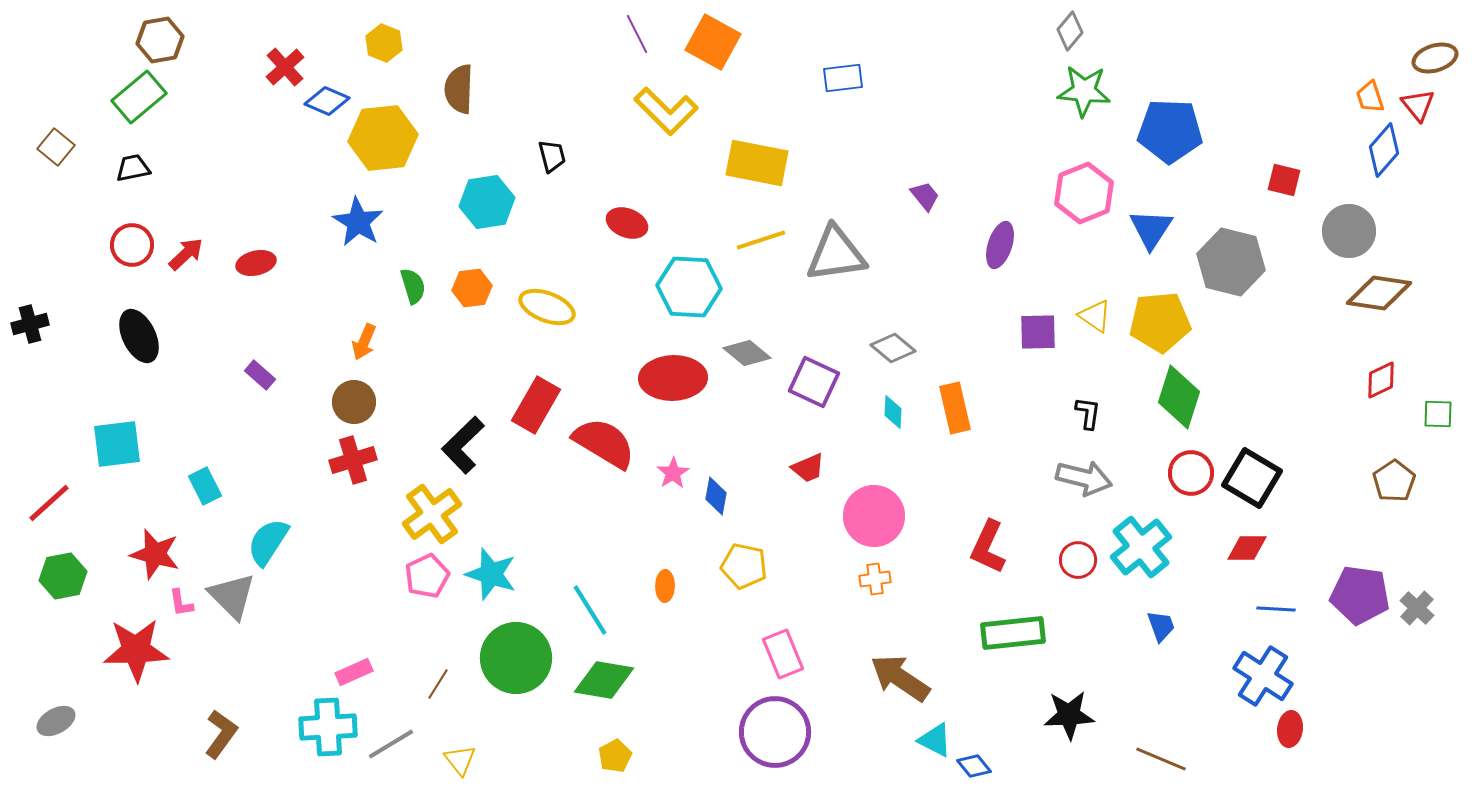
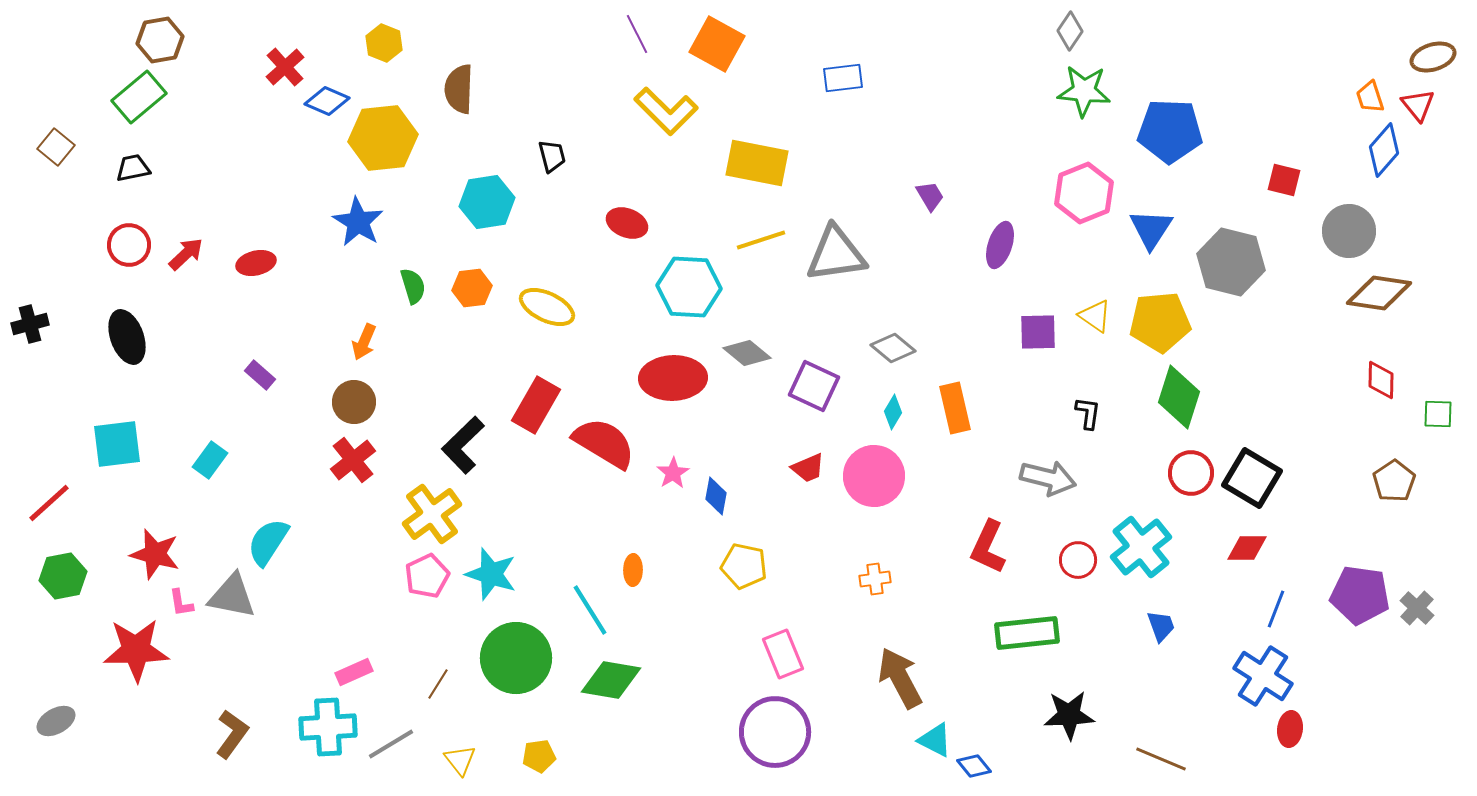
gray diamond at (1070, 31): rotated 6 degrees counterclockwise
orange square at (713, 42): moved 4 px right, 2 px down
brown ellipse at (1435, 58): moved 2 px left, 1 px up
purple trapezoid at (925, 196): moved 5 px right; rotated 8 degrees clockwise
red circle at (132, 245): moved 3 px left
yellow ellipse at (547, 307): rotated 4 degrees clockwise
black ellipse at (139, 336): moved 12 px left, 1 px down; rotated 6 degrees clockwise
red diamond at (1381, 380): rotated 63 degrees counterclockwise
purple square at (814, 382): moved 4 px down
cyan diamond at (893, 412): rotated 28 degrees clockwise
red cross at (353, 460): rotated 21 degrees counterclockwise
gray arrow at (1084, 478): moved 36 px left
cyan rectangle at (205, 486): moved 5 px right, 26 px up; rotated 63 degrees clockwise
pink circle at (874, 516): moved 40 px up
orange ellipse at (665, 586): moved 32 px left, 16 px up
gray triangle at (232, 596): rotated 34 degrees counterclockwise
blue line at (1276, 609): rotated 72 degrees counterclockwise
green rectangle at (1013, 633): moved 14 px right
brown arrow at (900, 678): rotated 28 degrees clockwise
green diamond at (604, 680): moved 7 px right
brown L-shape at (221, 734): moved 11 px right
yellow pentagon at (615, 756): moved 76 px left; rotated 20 degrees clockwise
